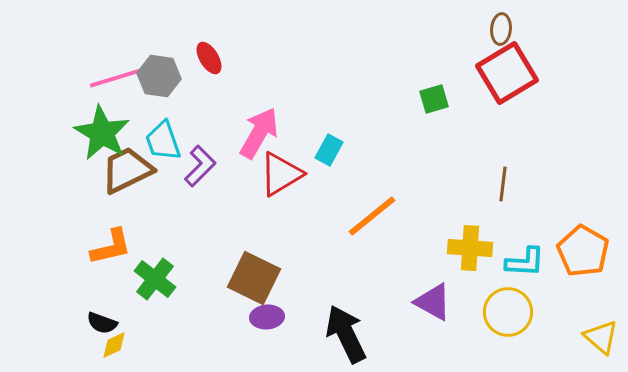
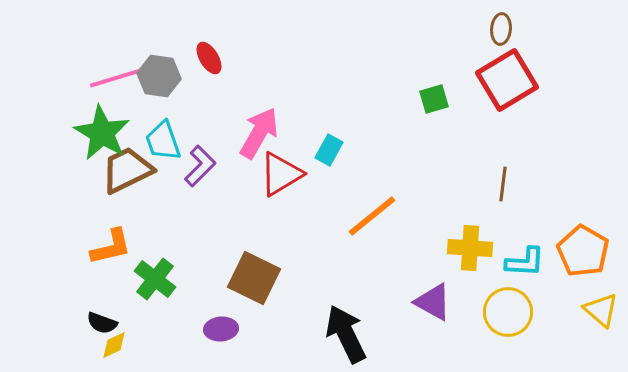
red square: moved 7 px down
purple ellipse: moved 46 px left, 12 px down
yellow triangle: moved 27 px up
